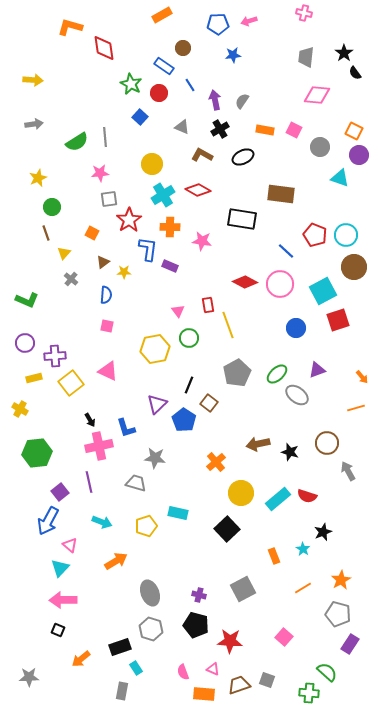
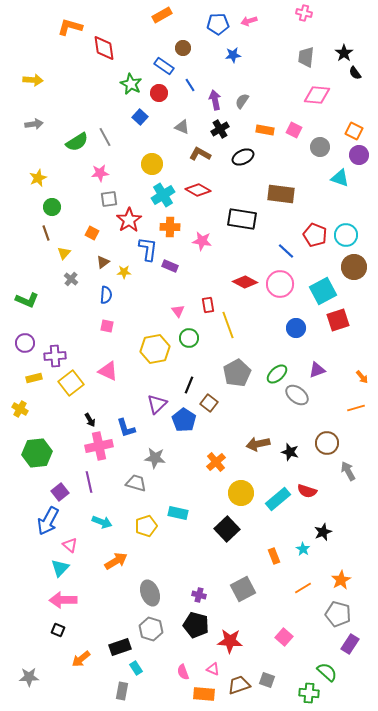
gray line at (105, 137): rotated 24 degrees counterclockwise
brown L-shape at (202, 155): moved 2 px left, 1 px up
red semicircle at (307, 496): moved 5 px up
